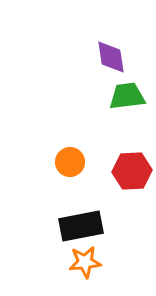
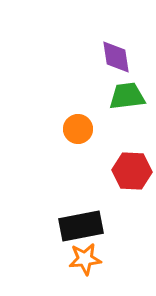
purple diamond: moved 5 px right
orange circle: moved 8 px right, 33 px up
red hexagon: rotated 6 degrees clockwise
orange star: moved 3 px up
